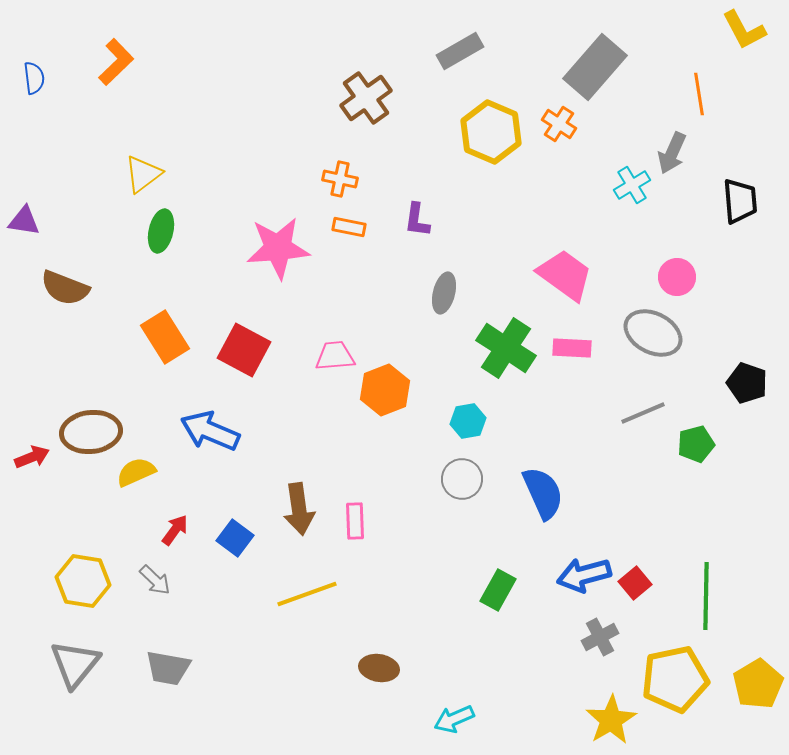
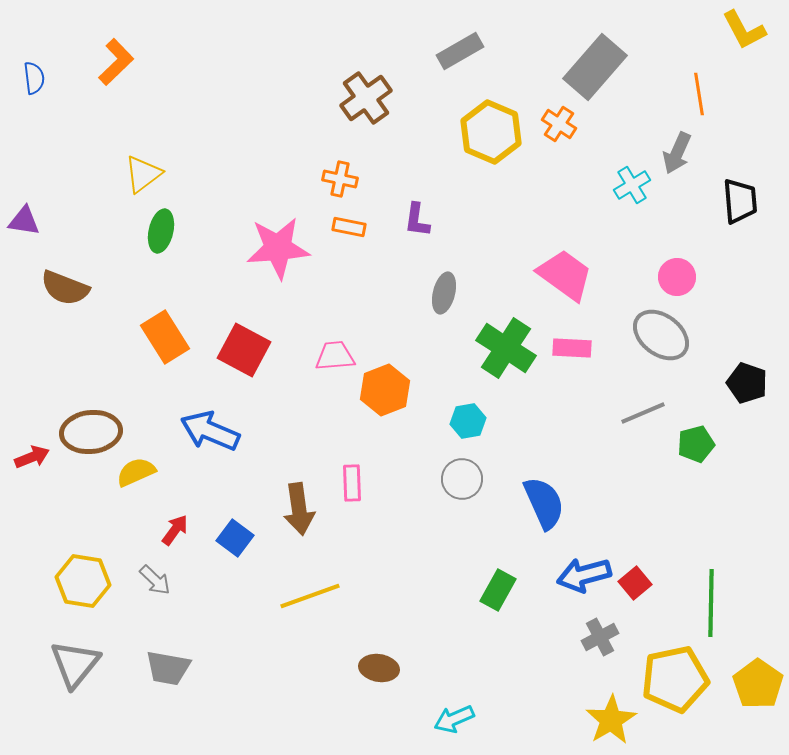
gray arrow at (672, 153): moved 5 px right
gray ellipse at (653, 333): moved 8 px right, 2 px down; rotated 10 degrees clockwise
blue semicircle at (543, 493): moved 1 px right, 10 px down
pink rectangle at (355, 521): moved 3 px left, 38 px up
yellow line at (307, 594): moved 3 px right, 2 px down
green line at (706, 596): moved 5 px right, 7 px down
yellow pentagon at (758, 684): rotated 6 degrees counterclockwise
